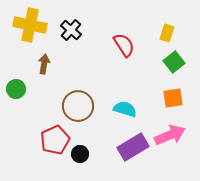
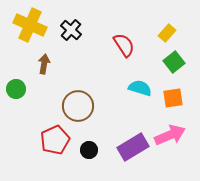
yellow cross: rotated 12 degrees clockwise
yellow rectangle: rotated 24 degrees clockwise
cyan semicircle: moved 15 px right, 21 px up
black circle: moved 9 px right, 4 px up
